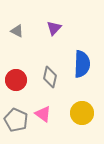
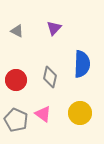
yellow circle: moved 2 px left
